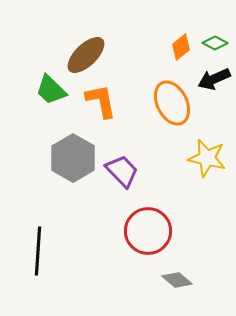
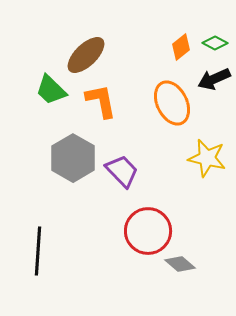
gray diamond: moved 3 px right, 16 px up
